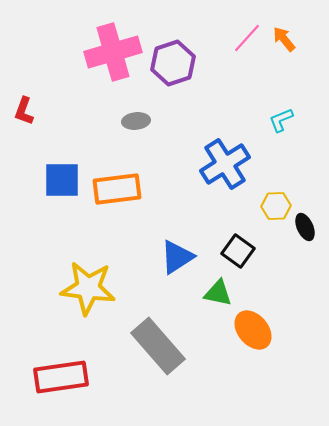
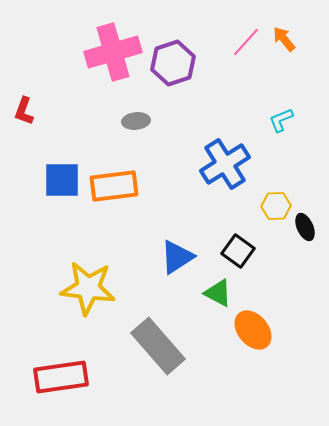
pink line: moved 1 px left, 4 px down
orange rectangle: moved 3 px left, 3 px up
green triangle: rotated 16 degrees clockwise
